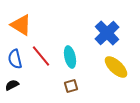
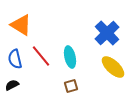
yellow ellipse: moved 3 px left
